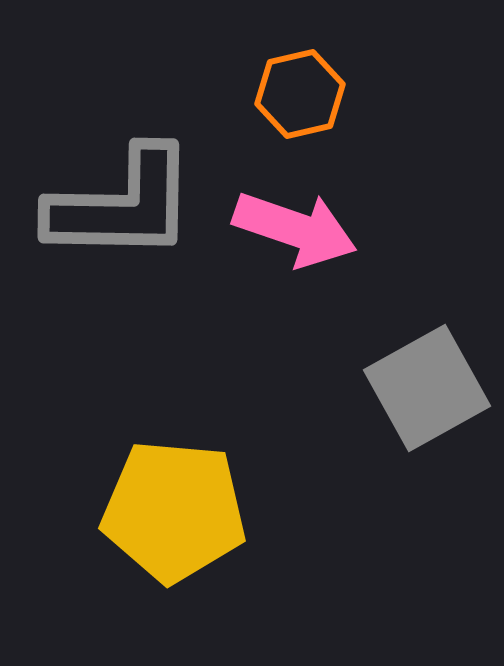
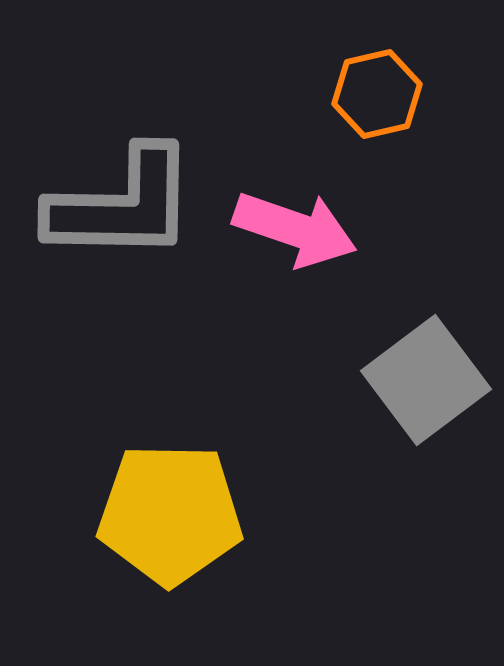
orange hexagon: moved 77 px right
gray square: moved 1 px left, 8 px up; rotated 8 degrees counterclockwise
yellow pentagon: moved 4 px left, 3 px down; rotated 4 degrees counterclockwise
